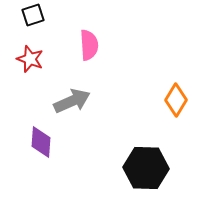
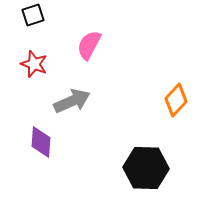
pink semicircle: rotated 148 degrees counterclockwise
red star: moved 4 px right, 5 px down
orange diamond: rotated 12 degrees clockwise
